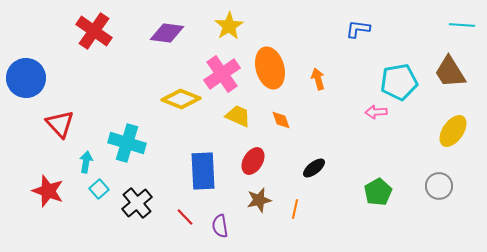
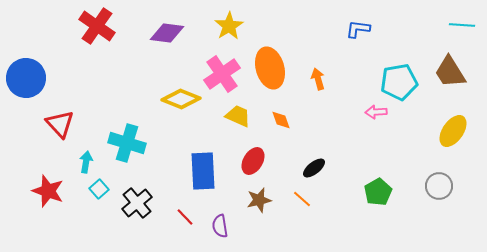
red cross: moved 3 px right, 5 px up
orange line: moved 7 px right, 10 px up; rotated 60 degrees counterclockwise
